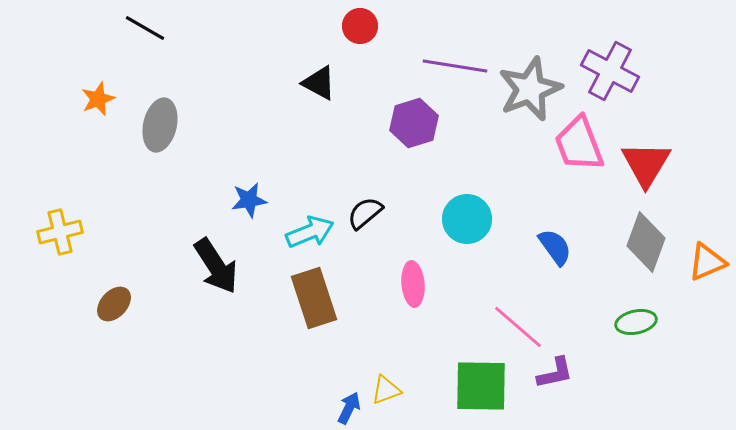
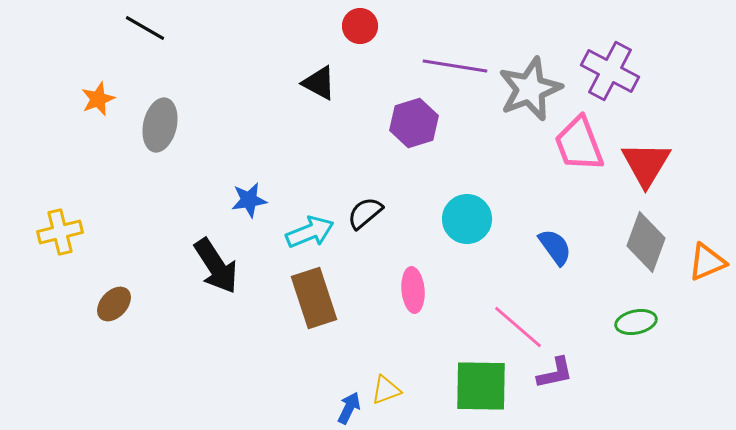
pink ellipse: moved 6 px down
